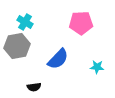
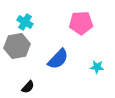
black semicircle: moved 6 px left; rotated 40 degrees counterclockwise
